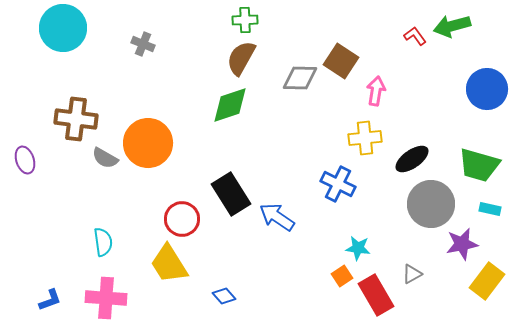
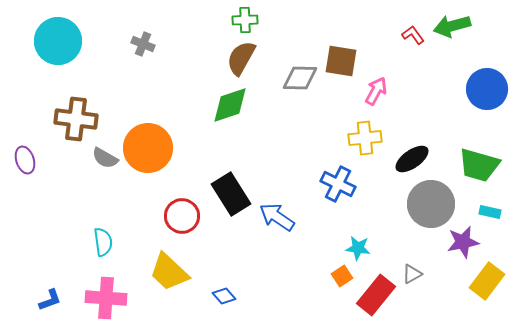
cyan circle: moved 5 px left, 13 px down
red L-shape: moved 2 px left, 1 px up
brown square: rotated 24 degrees counterclockwise
pink arrow: rotated 20 degrees clockwise
orange circle: moved 5 px down
cyan rectangle: moved 3 px down
red circle: moved 3 px up
purple star: moved 1 px right, 2 px up
yellow trapezoid: moved 8 px down; rotated 15 degrees counterclockwise
red rectangle: rotated 69 degrees clockwise
